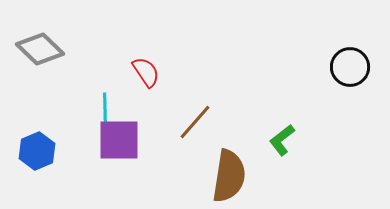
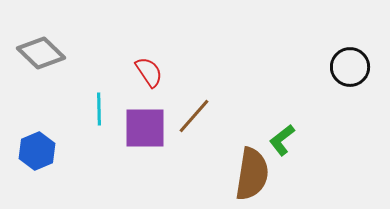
gray diamond: moved 1 px right, 4 px down
red semicircle: moved 3 px right
cyan line: moved 6 px left
brown line: moved 1 px left, 6 px up
purple square: moved 26 px right, 12 px up
brown semicircle: moved 23 px right, 2 px up
